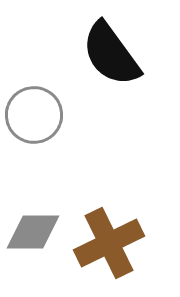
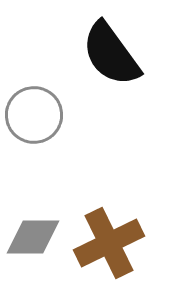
gray diamond: moved 5 px down
